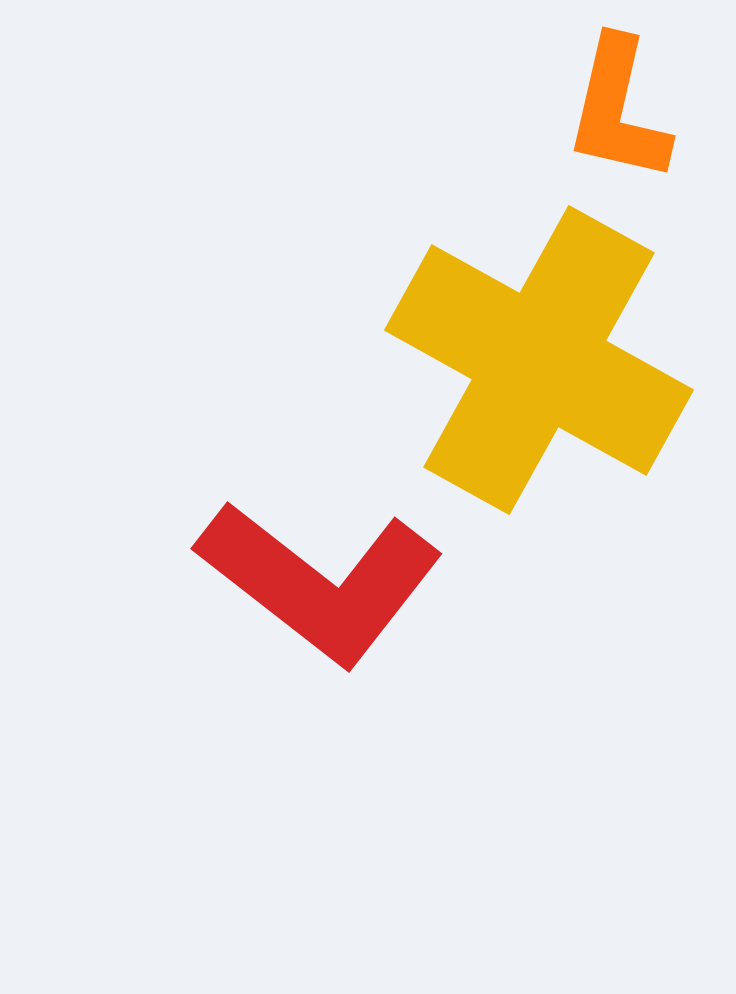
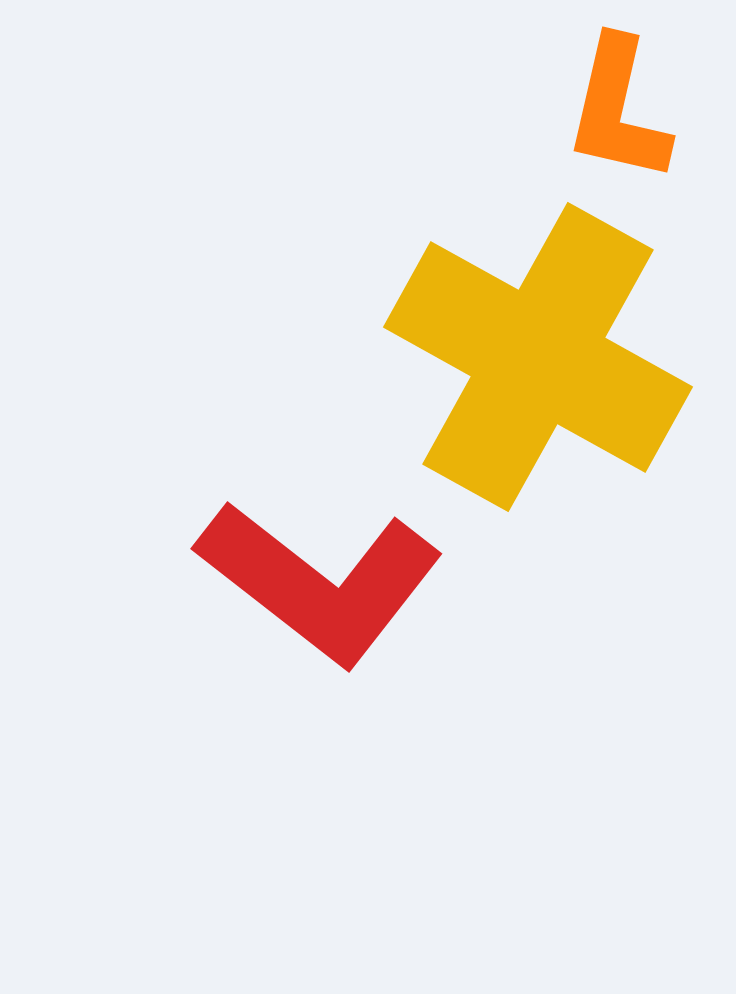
yellow cross: moved 1 px left, 3 px up
